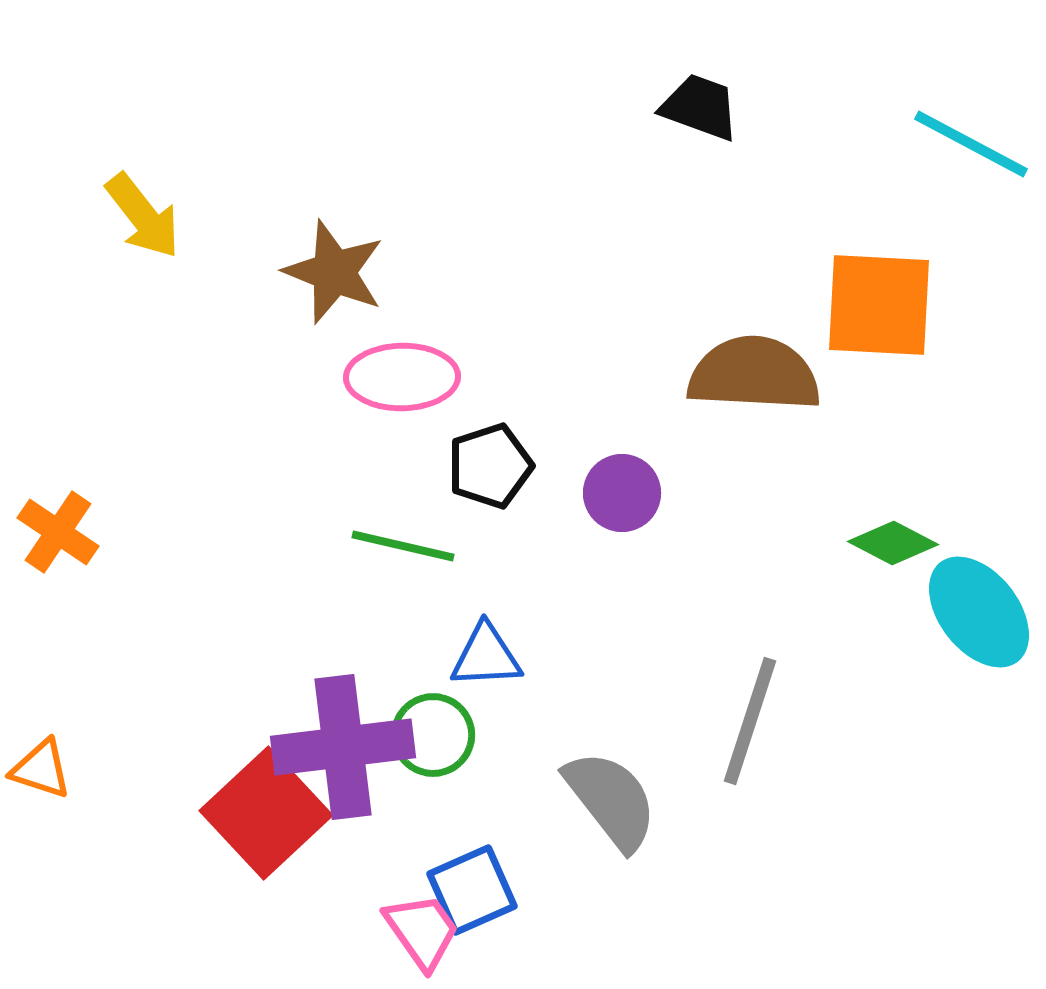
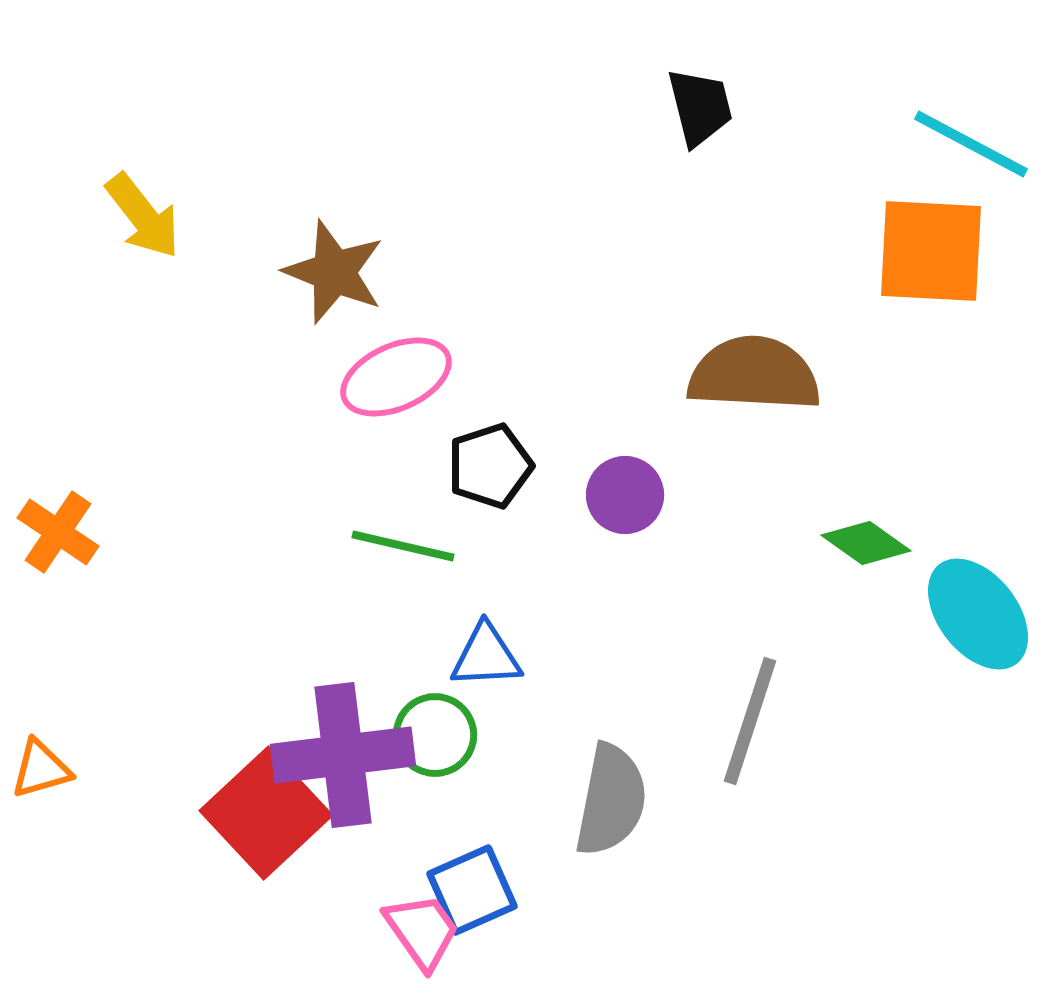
black trapezoid: rotated 56 degrees clockwise
orange square: moved 52 px right, 54 px up
pink ellipse: moved 6 px left; rotated 23 degrees counterclockwise
purple circle: moved 3 px right, 2 px down
green diamond: moved 27 px left; rotated 8 degrees clockwise
cyan ellipse: moved 1 px left, 2 px down
green circle: moved 2 px right
purple cross: moved 8 px down
orange triangle: rotated 34 degrees counterclockwise
gray semicircle: rotated 49 degrees clockwise
